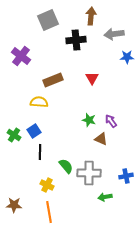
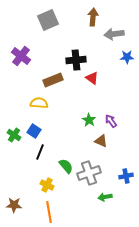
brown arrow: moved 2 px right, 1 px down
black cross: moved 20 px down
red triangle: rotated 24 degrees counterclockwise
yellow semicircle: moved 1 px down
green star: rotated 16 degrees clockwise
blue square: rotated 24 degrees counterclockwise
brown triangle: moved 2 px down
black line: rotated 21 degrees clockwise
gray cross: rotated 20 degrees counterclockwise
